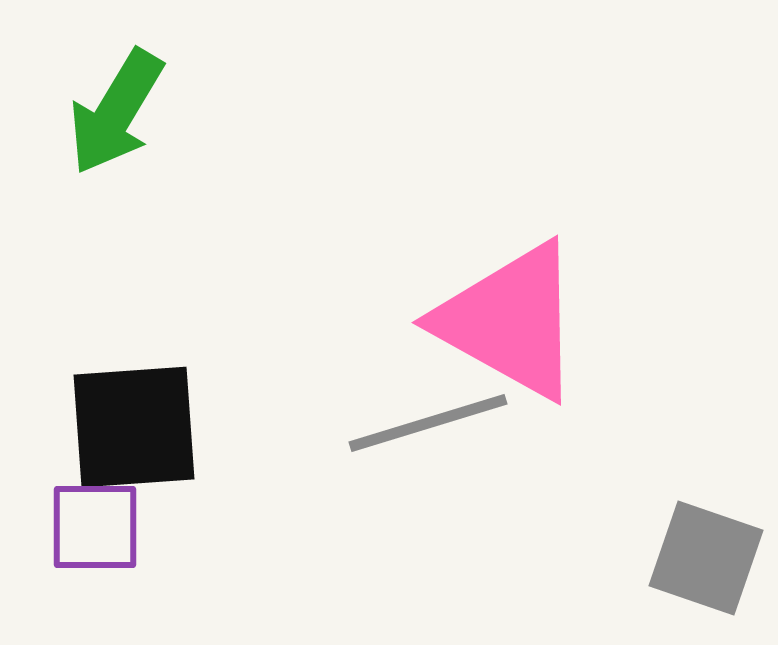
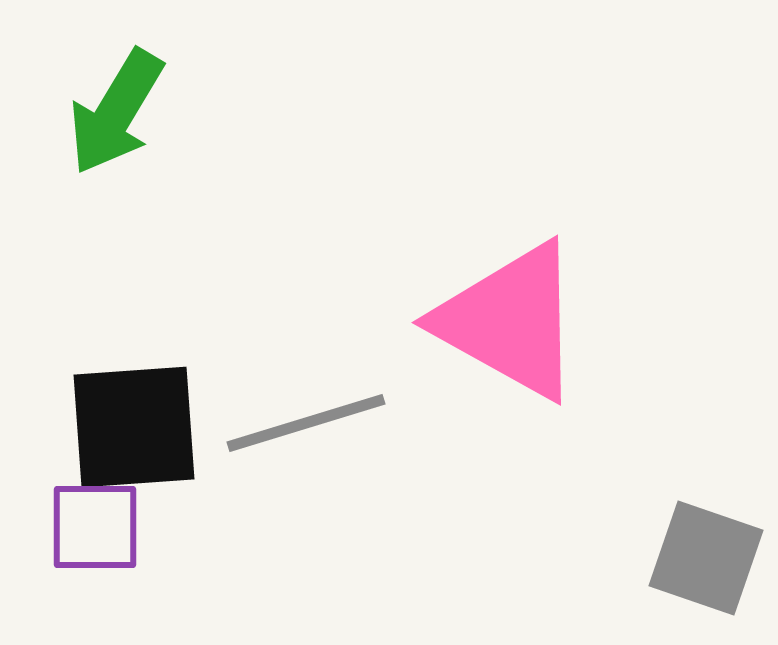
gray line: moved 122 px left
